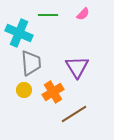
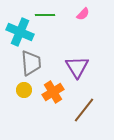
green line: moved 3 px left
cyan cross: moved 1 px right, 1 px up
brown line: moved 10 px right, 4 px up; rotated 20 degrees counterclockwise
